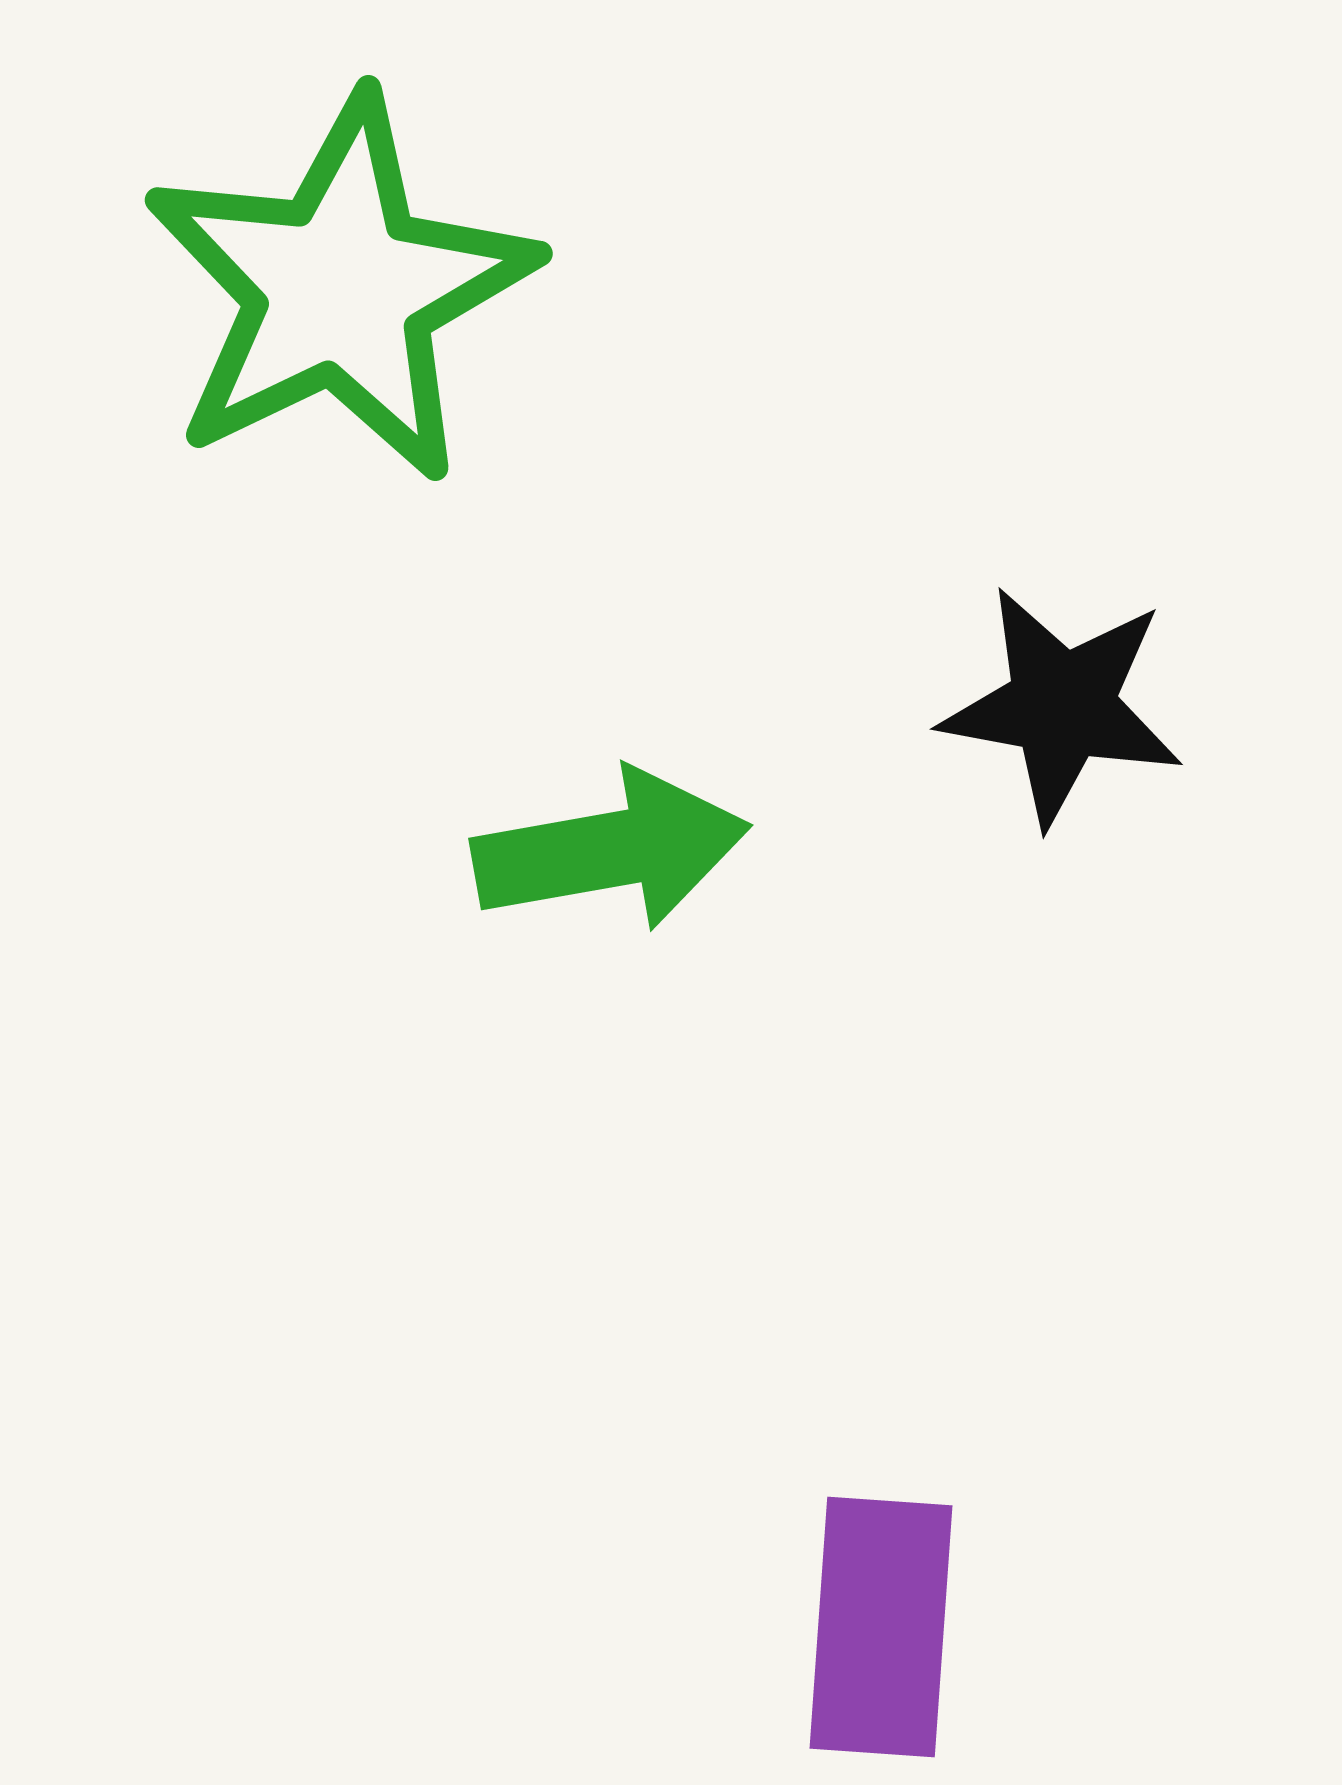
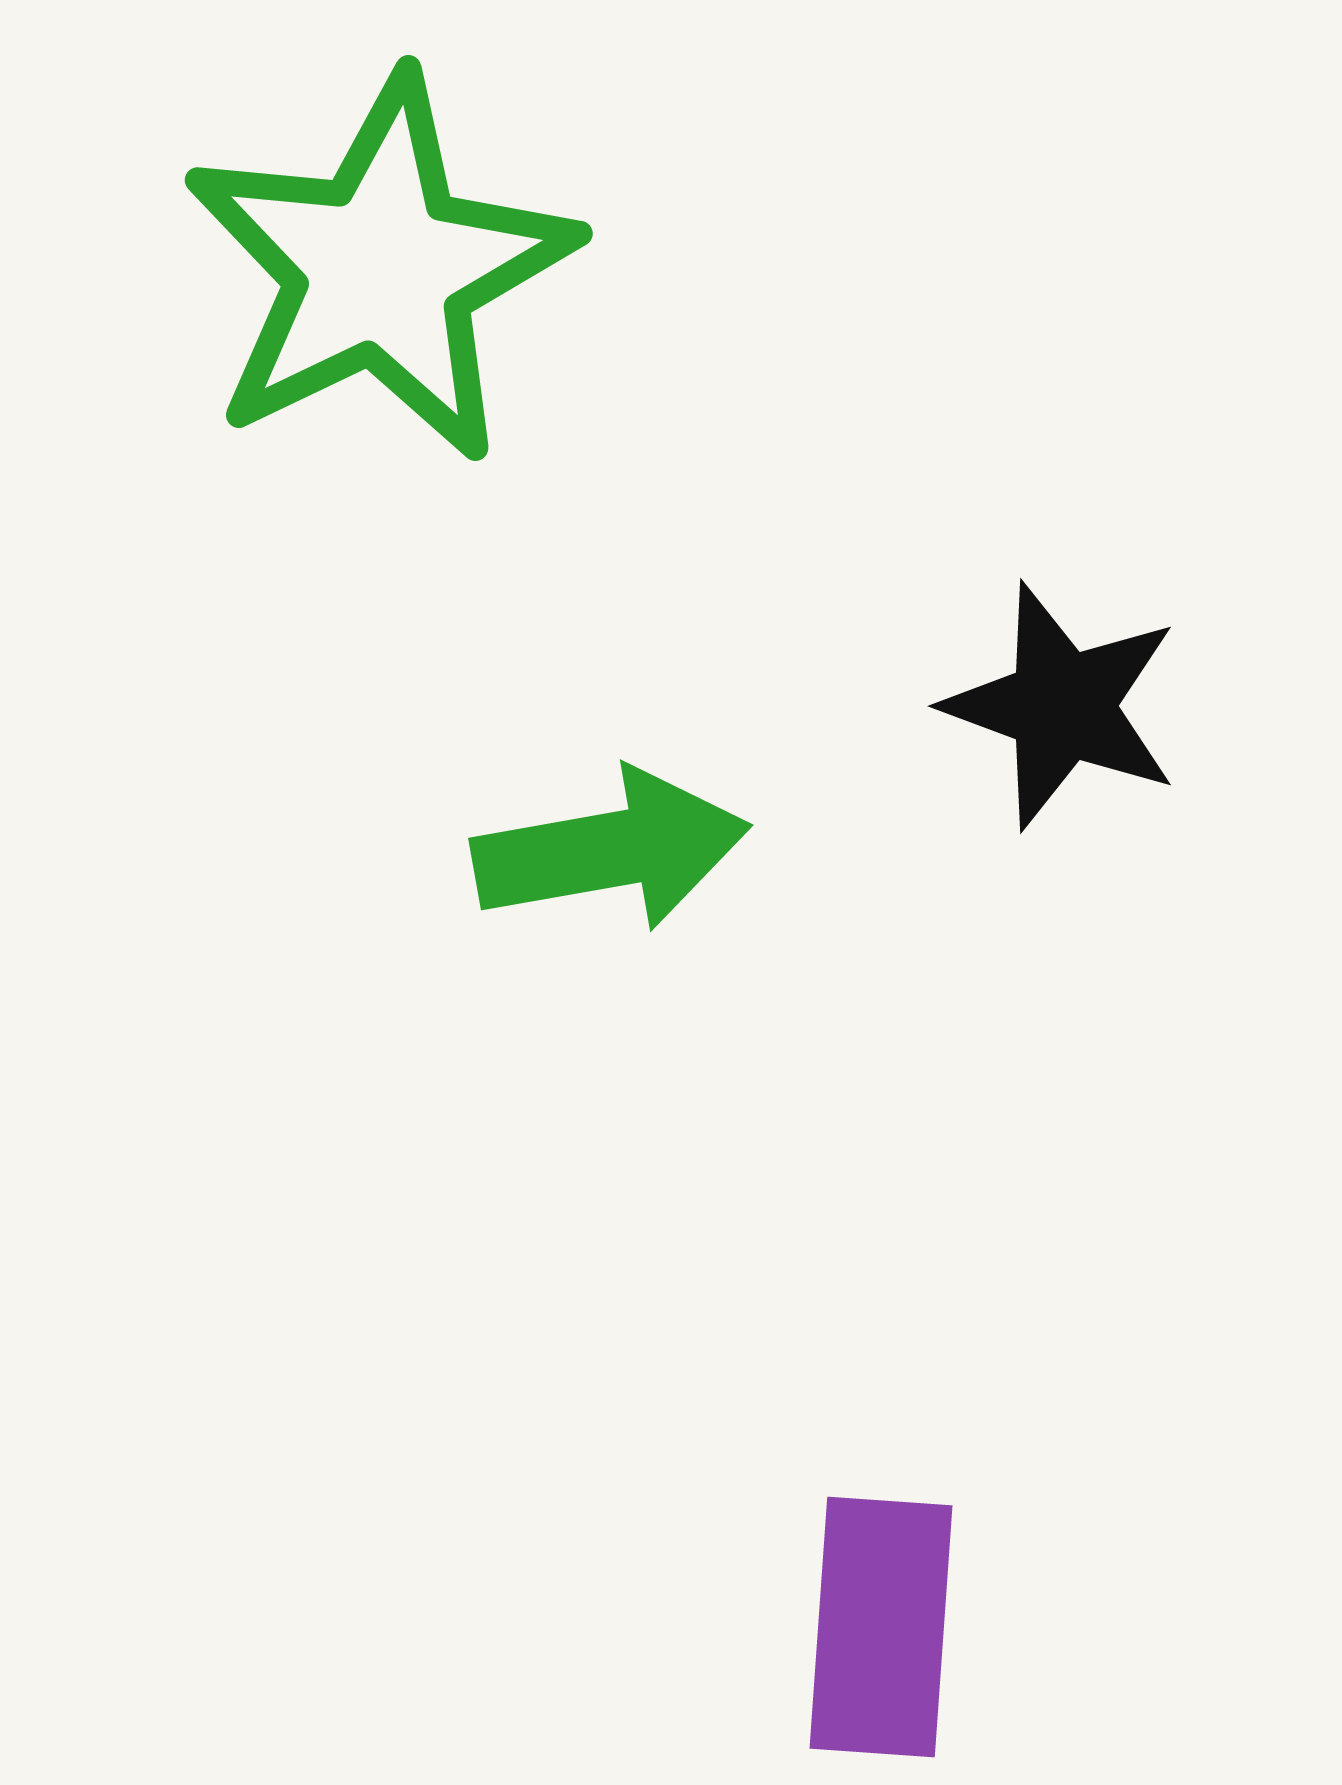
green star: moved 40 px right, 20 px up
black star: rotated 10 degrees clockwise
